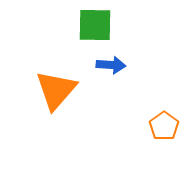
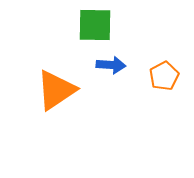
orange triangle: rotated 15 degrees clockwise
orange pentagon: moved 50 px up; rotated 8 degrees clockwise
